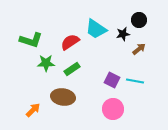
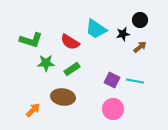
black circle: moved 1 px right
red semicircle: rotated 114 degrees counterclockwise
brown arrow: moved 1 px right, 2 px up
